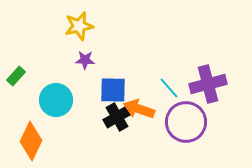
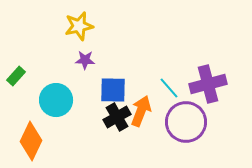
orange arrow: moved 2 px right, 2 px down; rotated 92 degrees clockwise
